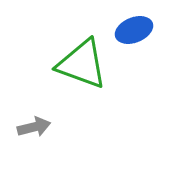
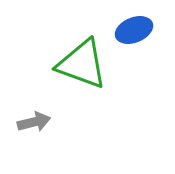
gray arrow: moved 5 px up
